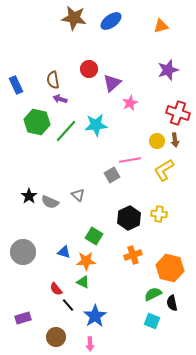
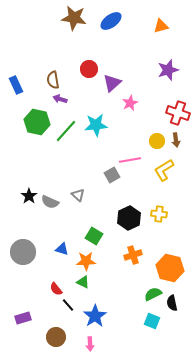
brown arrow: moved 1 px right
blue triangle: moved 2 px left, 3 px up
